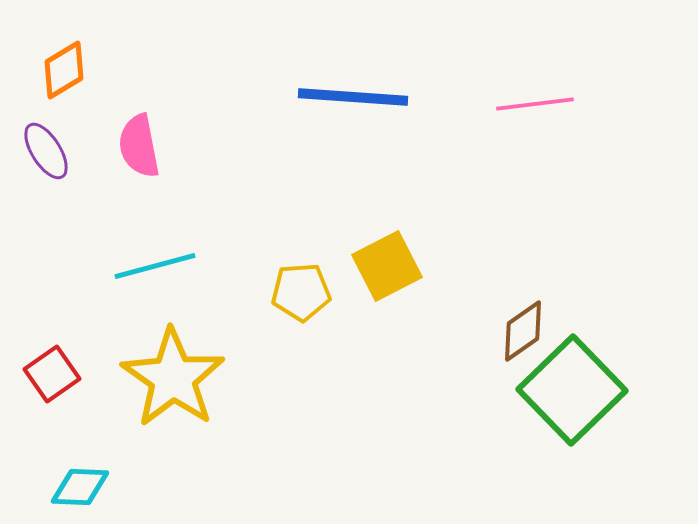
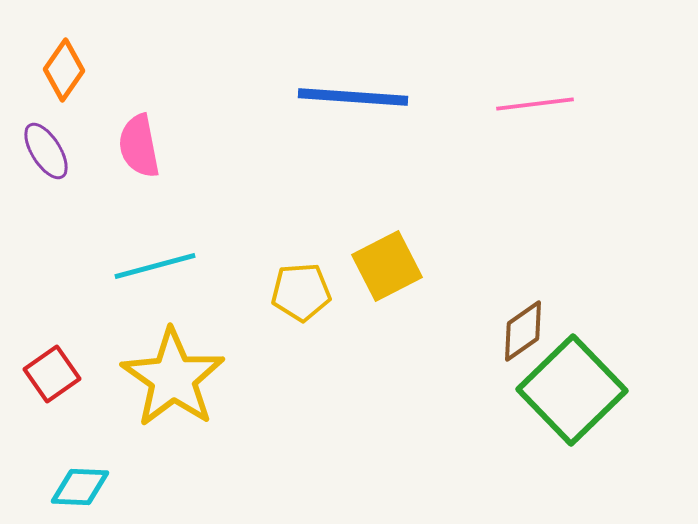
orange diamond: rotated 24 degrees counterclockwise
